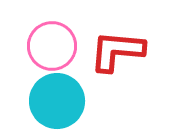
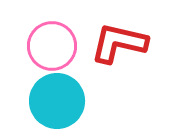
red L-shape: moved 2 px right, 8 px up; rotated 8 degrees clockwise
